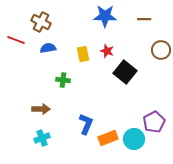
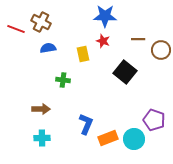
brown line: moved 6 px left, 20 px down
red line: moved 11 px up
red star: moved 4 px left, 10 px up
purple pentagon: moved 2 px up; rotated 25 degrees counterclockwise
cyan cross: rotated 21 degrees clockwise
